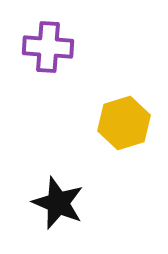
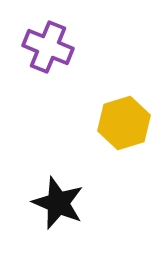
purple cross: rotated 18 degrees clockwise
